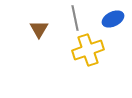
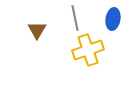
blue ellipse: rotated 55 degrees counterclockwise
brown triangle: moved 2 px left, 1 px down
